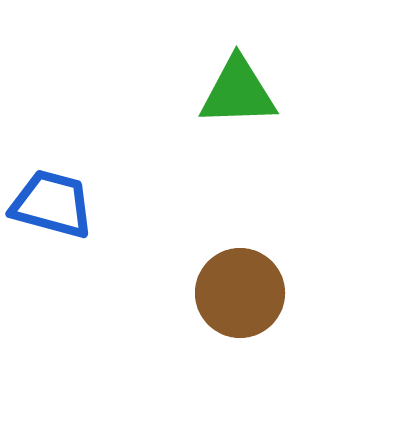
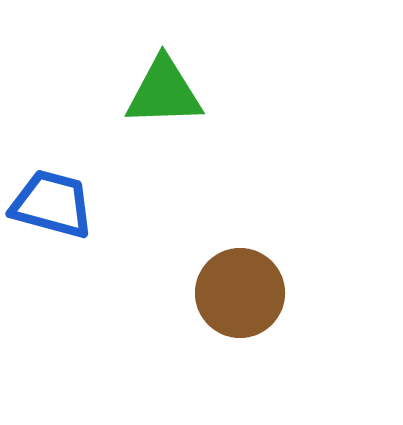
green triangle: moved 74 px left
